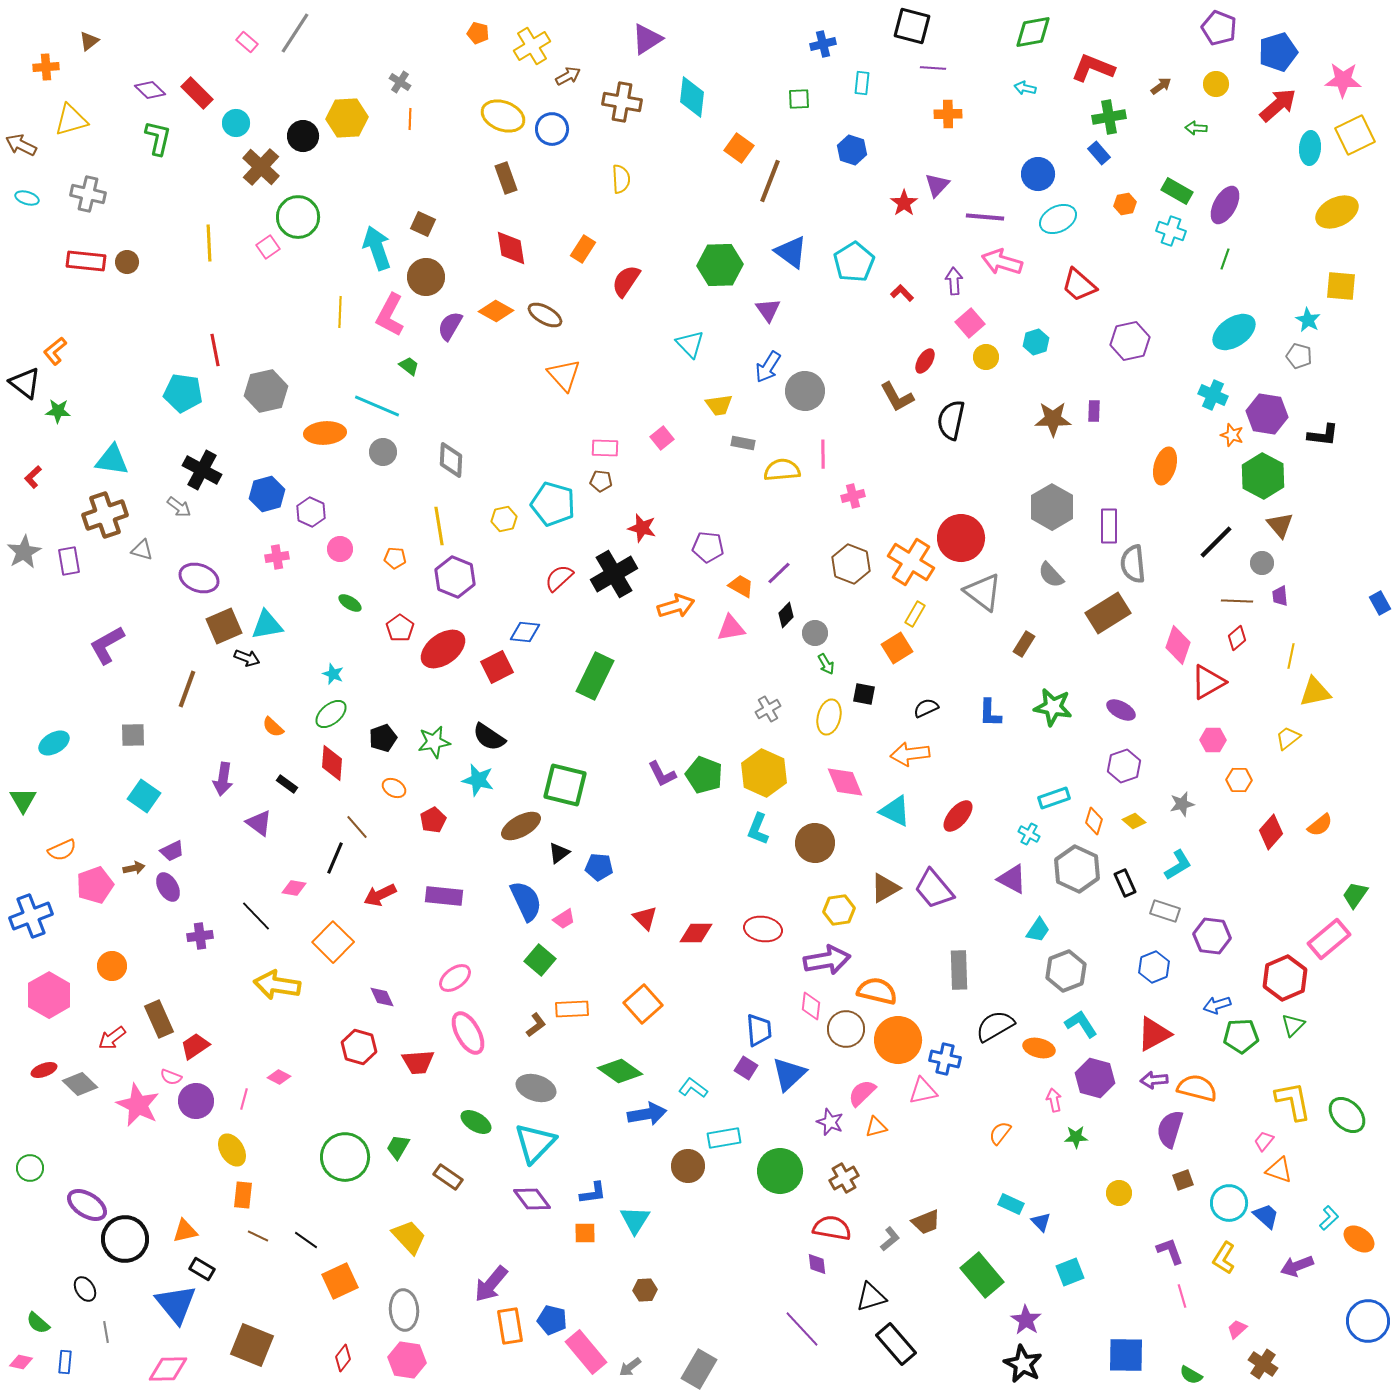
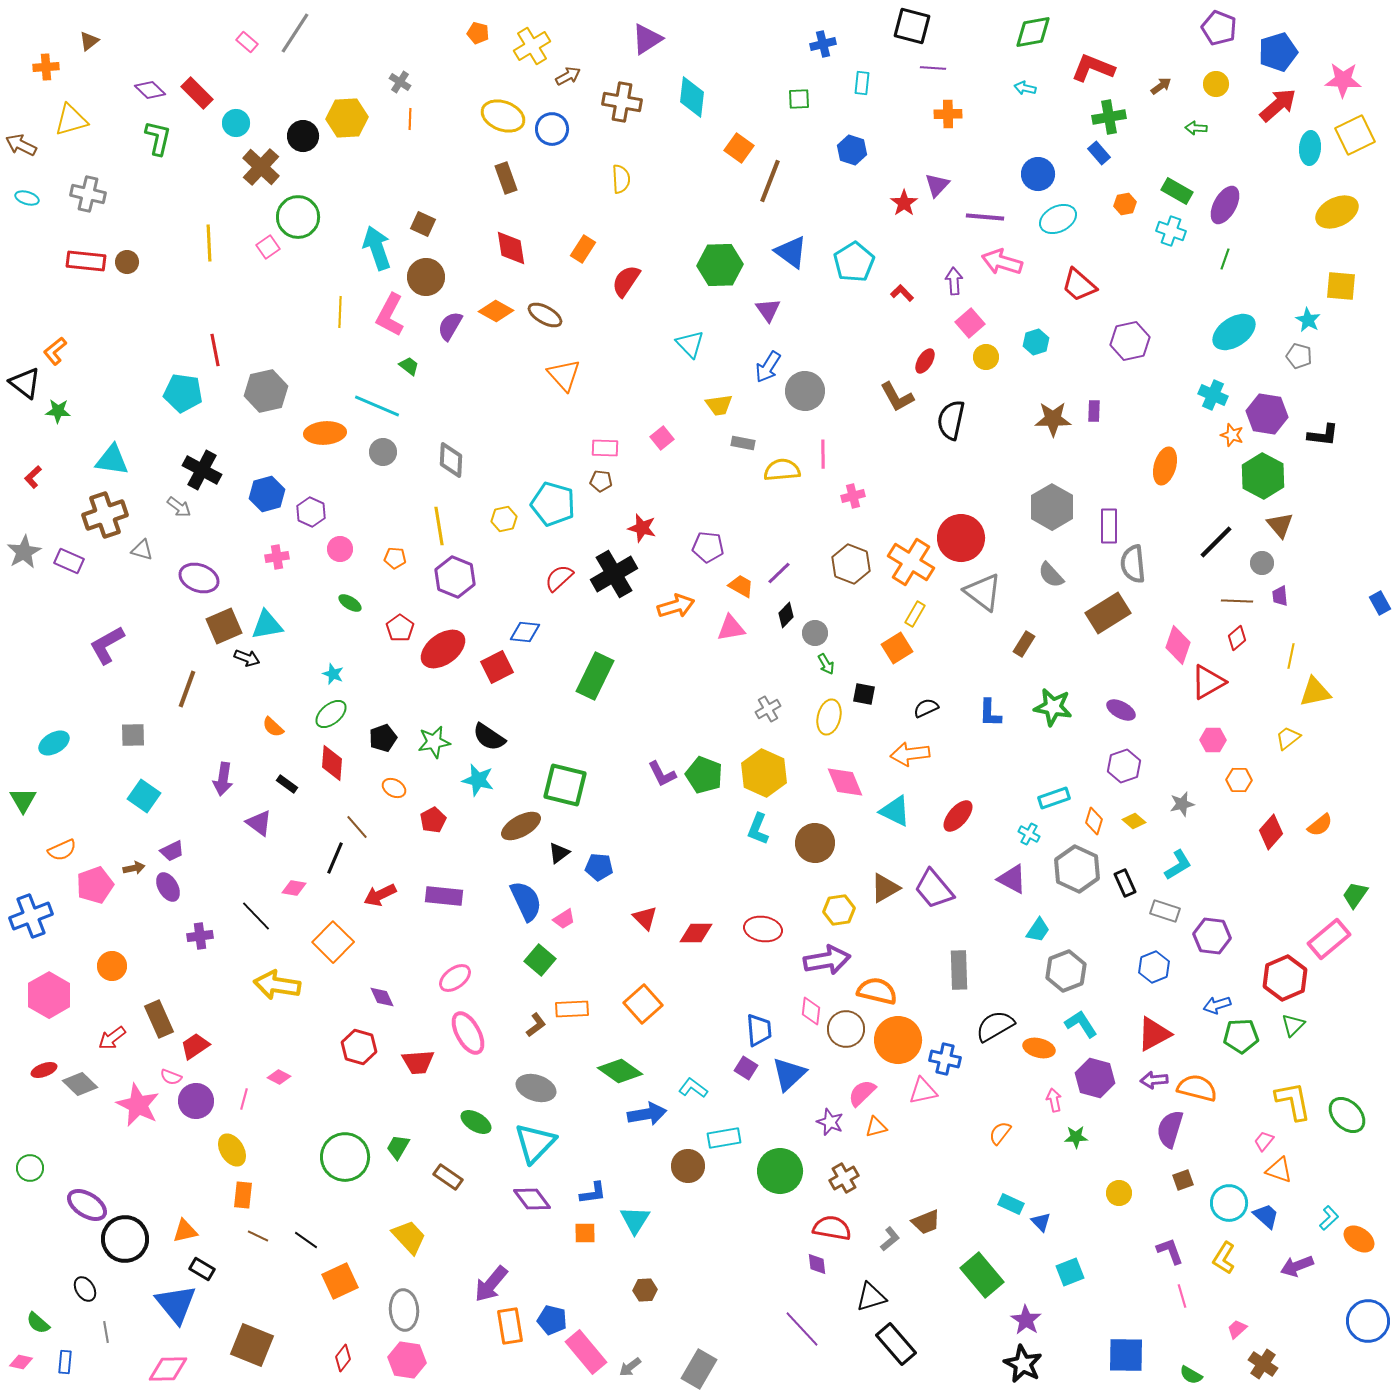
purple rectangle at (69, 561): rotated 56 degrees counterclockwise
pink diamond at (811, 1006): moved 5 px down
